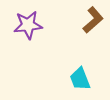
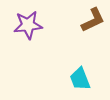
brown L-shape: rotated 16 degrees clockwise
